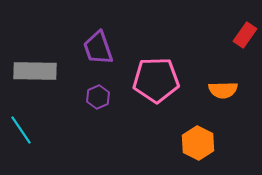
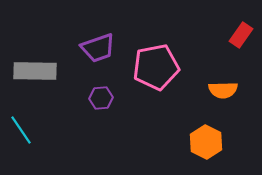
red rectangle: moved 4 px left
purple trapezoid: rotated 90 degrees counterclockwise
pink pentagon: moved 13 px up; rotated 9 degrees counterclockwise
purple hexagon: moved 3 px right, 1 px down; rotated 20 degrees clockwise
orange hexagon: moved 8 px right, 1 px up
